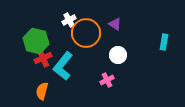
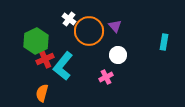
white cross: moved 1 px up; rotated 24 degrees counterclockwise
purple triangle: moved 2 px down; rotated 16 degrees clockwise
orange circle: moved 3 px right, 2 px up
green hexagon: rotated 20 degrees clockwise
red cross: moved 2 px right, 1 px down
pink cross: moved 1 px left, 3 px up
orange semicircle: moved 2 px down
